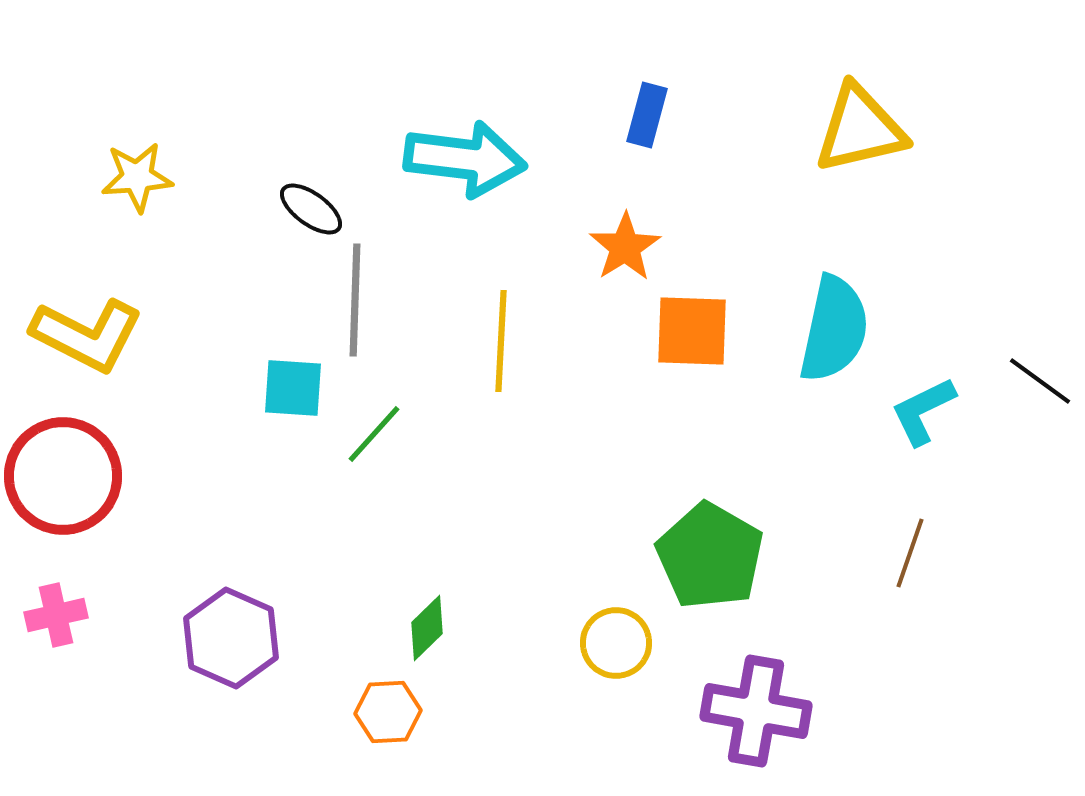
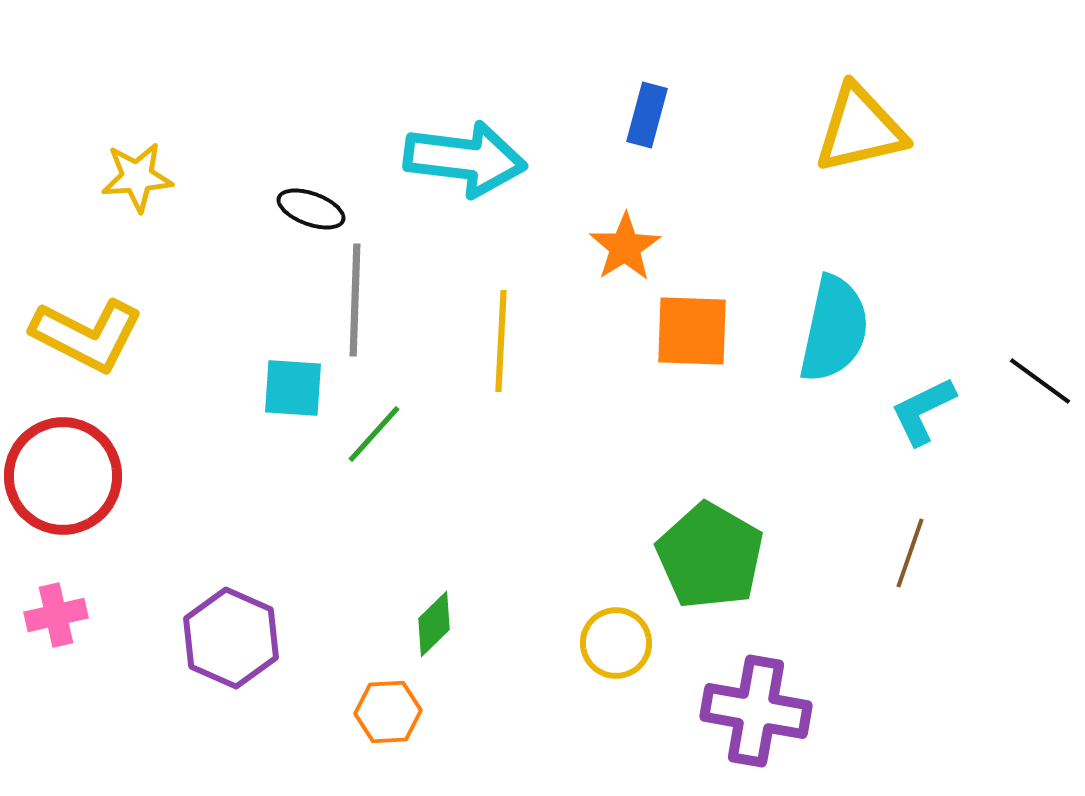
black ellipse: rotated 16 degrees counterclockwise
green diamond: moved 7 px right, 4 px up
